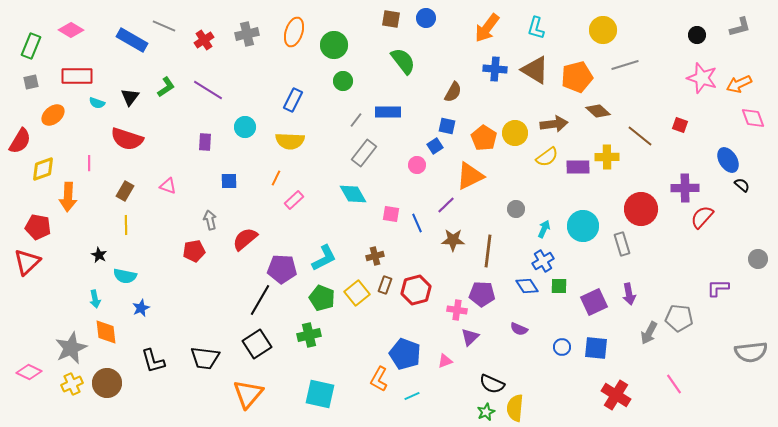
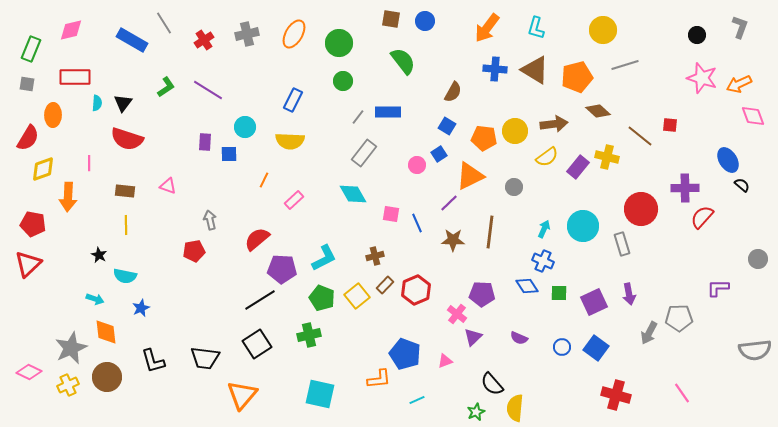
blue circle at (426, 18): moved 1 px left, 3 px down
gray line at (164, 26): moved 3 px up; rotated 35 degrees clockwise
gray L-shape at (740, 27): rotated 55 degrees counterclockwise
pink diamond at (71, 30): rotated 45 degrees counterclockwise
orange ellipse at (294, 32): moved 2 px down; rotated 12 degrees clockwise
green circle at (334, 45): moved 5 px right, 2 px up
green rectangle at (31, 46): moved 3 px down
red rectangle at (77, 76): moved 2 px left, 1 px down
gray square at (31, 82): moved 4 px left, 2 px down; rotated 21 degrees clockwise
black triangle at (130, 97): moved 7 px left, 6 px down
cyan semicircle at (97, 103): rotated 105 degrees counterclockwise
orange ellipse at (53, 115): rotated 50 degrees counterclockwise
pink diamond at (753, 118): moved 2 px up
gray line at (356, 120): moved 2 px right, 3 px up
red square at (680, 125): moved 10 px left; rotated 14 degrees counterclockwise
blue square at (447, 126): rotated 18 degrees clockwise
yellow circle at (515, 133): moved 2 px up
orange pentagon at (484, 138): rotated 25 degrees counterclockwise
red semicircle at (20, 141): moved 8 px right, 3 px up
blue square at (435, 146): moved 4 px right, 8 px down
yellow cross at (607, 157): rotated 15 degrees clockwise
purple rectangle at (578, 167): rotated 50 degrees counterclockwise
orange line at (276, 178): moved 12 px left, 2 px down
blue square at (229, 181): moved 27 px up
brown rectangle at (125, 191): rotated 66 degrees clockwise
purple line at (446, 205): moved 3 px right, 2 px up
gray circle at (516, 209): moved 2 px left, 22 px up
red pentagon at (38, 227): moved 5 px left, 3 px up
red semicircle at (245, 239): moved 12 px right
brown line at (488, 251): moved 2 px right, 19 px up
blue cross at (543, 261): rotated 35 degrees counterclockwise
red triangle at (27, 262): moved 1 px right, 2 px down
brown rectangle at (385, 285): rotated 24 degrees clockwise
green square at (559, 286): moved 7 px down
red hexagon at (416, 290): rotated 8 degrees counterclockwise
yellow square at (357, 293): moved 3 px down
cyan arrow at (95, 299): rotated 60 degrees counterclockwise
black line at (260, 300): rotated 28 degrees clockwise
pink cross at (457, 310): moved 4 px down; rotated 30 degrees clockwise
gray pentagon at (679, 318): rotated 8 degrees counterclockwise
purple semicircle at (519, 329): moved 9 px down
purple triangle at (470, 337): moved 3 px right
blue square at (596, 348): rotated 30 degrees clockwise
gray semicircle at (751, 352): moved 4 px right, 2 px up
orange L-shape at (379, 379): rotated 125 degrees counterclockwise
brown circle at (107, 383): moved 6 px up
yellow cross at (72, 384): moved 4 px left, 1 px down
black semicircle at (492, 384): rotated 25 degrees clockwise
pink line at (674, 384): moved 8 px right, 9 px down
orange triangle at (248, 394): moved 6 px left, 1 px down
red cross at (616, 395): rotated 16 degrees counterclockwise
cyan line at (412, 396): moved 5 px right, 4 px down
green star at (486, 412): moved 10 px left
